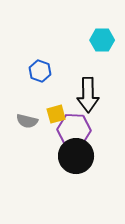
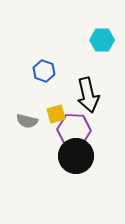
blue hexagon: moved 4 px right
black arrow: rotated 12 degrees counterclockwise
